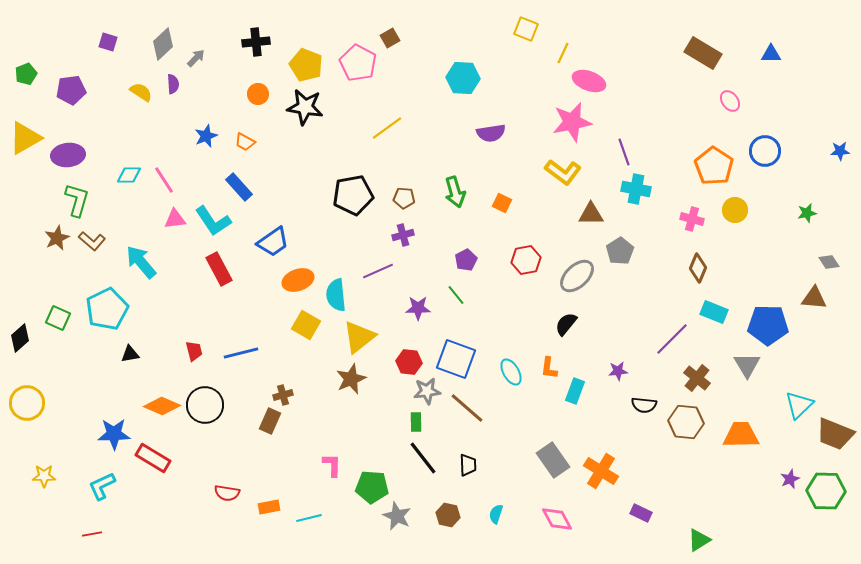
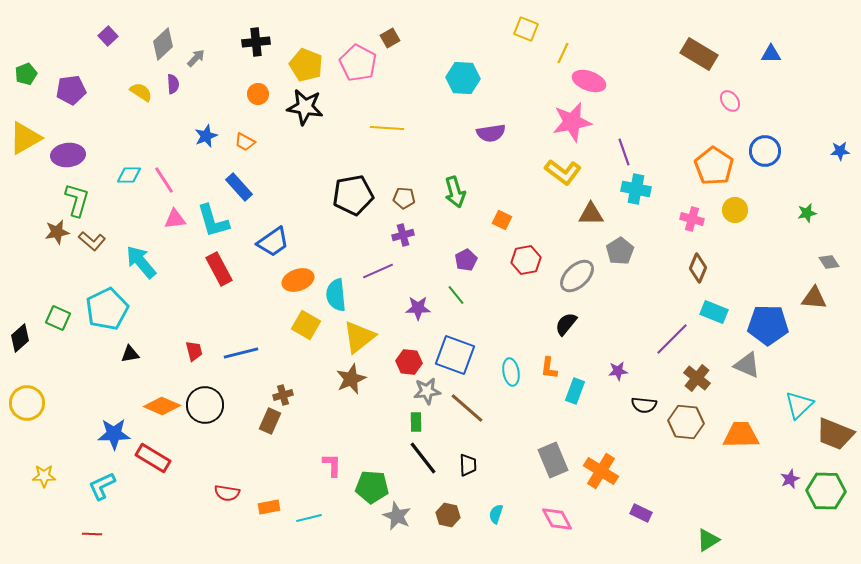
purple square at (108, 42): moved 6 px up; rotated 30 degrees clockwise
brown rectangle at (703, 53): moved 4 px left, 1 px down
yellow line at (387, 128): rotated 40 degrees clockwise
orange square at (502, 203): moved 17 px down
cyan L-shape at (213, 221): rotated 18 degrees clockwise
brown star at (57, 238): moved 6 px up; rotated 15 degrees clockwise
blue square at (456, 359): moved 1 px left, 4 px up
gray triangle at (747, 365): rotated 36 degrees counterclockwise
cyan ellipse at (511, 372): rotated 20 degrees clockwise
gray rectangle at (553, 460): rotated 12 degrees clockwise
red line at (92, 534): rotated 12 degrees clockwise
green triangle at (699, 540): moved 9 px right
